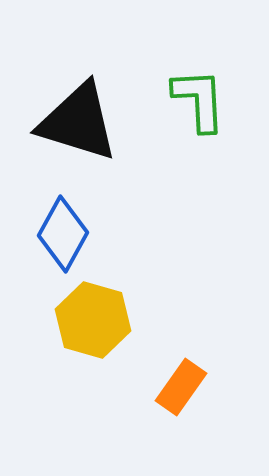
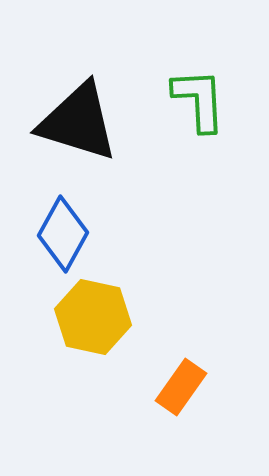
yellow hexagon: moved 3 px up; rotated 4 degrees counterclockwise
